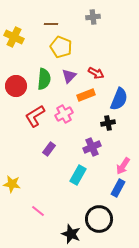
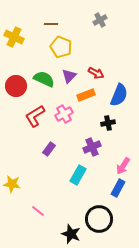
gray cross: moved 7 px right, 3 px down; rotated 24 degrees counterclockwise
green semicircle: rotated 70 degrees counterclockwise
blue semicircle: moved 4 px up
